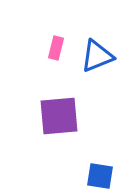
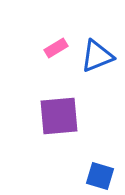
pink rectangle: rotated 45 degrees clockwise
blue square: rotated 8 degrees clockwise
